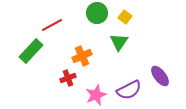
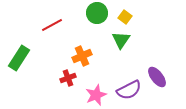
green triangle: moved 2 px right, 2 px up
green rectangle: moved 12 px left, 7 px down; rotated 10 degrees counterclockwise
purple ellipse: moved 3 px left, 1 px down
